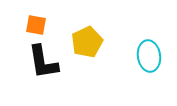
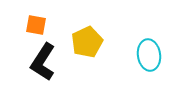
cyan ellipse: moved 1 px up
black L-shape: rotated 42 degrees clockwise
